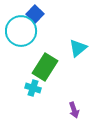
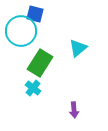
blue square: rotated 30 degrees counterclockwise
green rectangle: moved 5 px left, 4 px up
cyan cross: rotated 21 degrees clockwise
purple arrow: rotated 14 degrees clockwise
